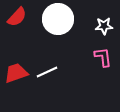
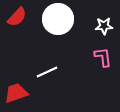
red trapezoid: moved 20 px down
